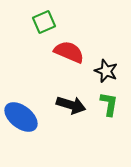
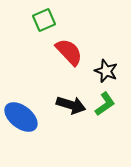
green square: moved 2 px up
red semicircle: rotated 24 degrees clockwise
green L-shape: moved 4 px left; rotated 45 degrees clockwise
